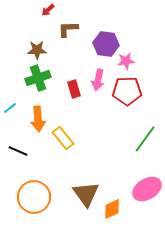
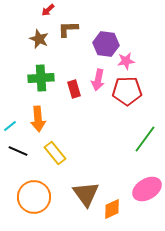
brown star: moved 2 px right, 11 px up; rotated 24 degrees clockwise
green cross: moved 3 px right; rotated 15 degrees clockwise
cyan line: moved 18 px down
yellow rectangle: moved 8 px left, 15 px down
